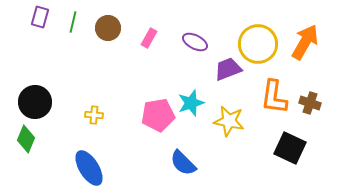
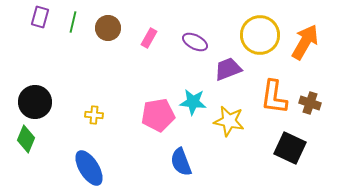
yellow circle: moved 2 px right, 9 px up
cyan star: moved 2 px right, 1 px up; rotated 24 degrees clockwise
blue semicircle: moved 2 px left, 1 px up; rotated 24 degrees clockwise
